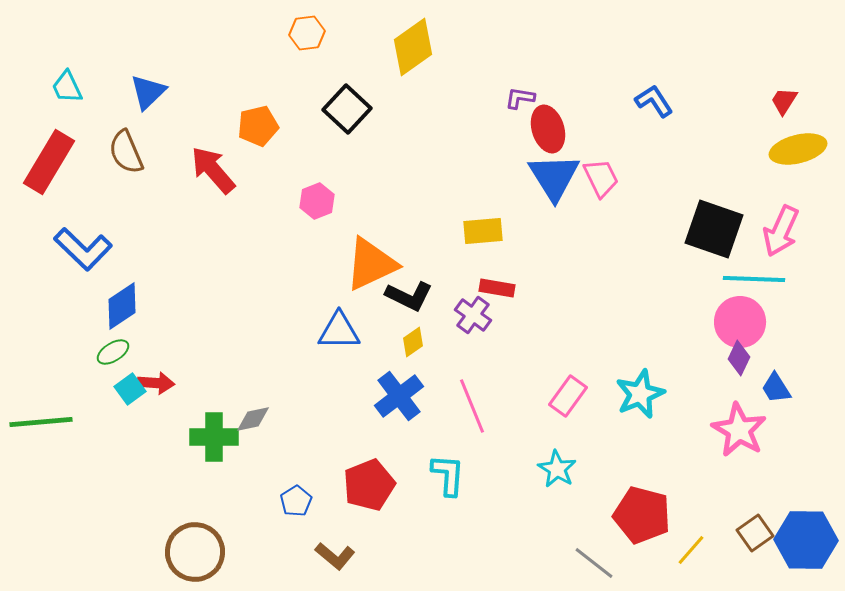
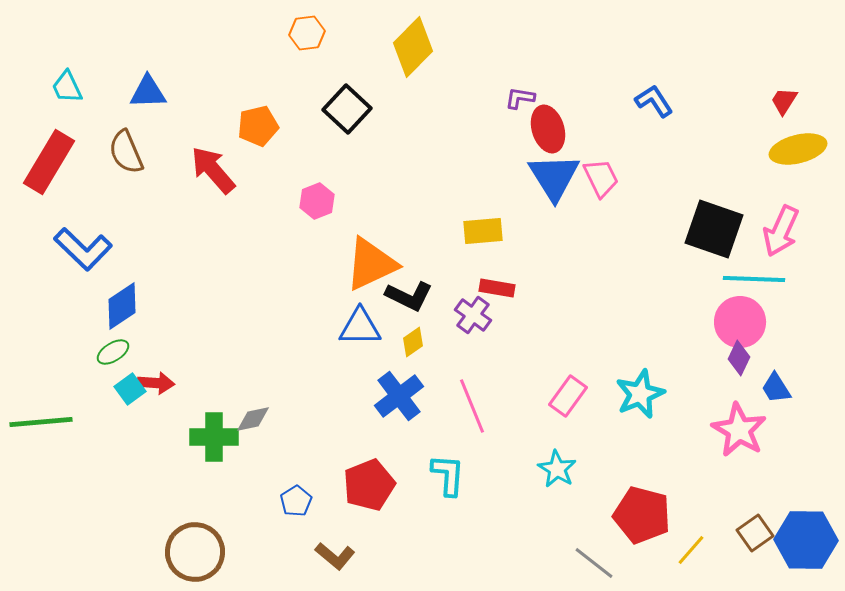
yellow diamond at (413, 47): rotated 10 degrees counterclockwise
blue triangle at (148, 92): rotated 42 degrees clockwise
blue triangle at (339, 331): moved 21 px right, 4 px up
